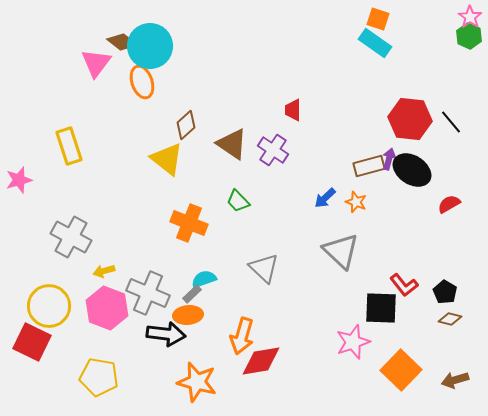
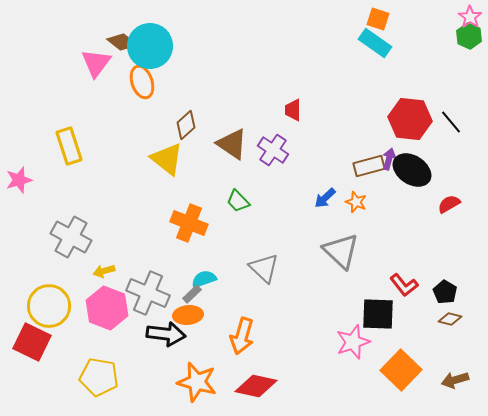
black square at (381, 308): moved 3 px left, 6 px down
red diamond at (261, 361): moved 5 px left, 25 px down; rotated 21 degrees clockwise
